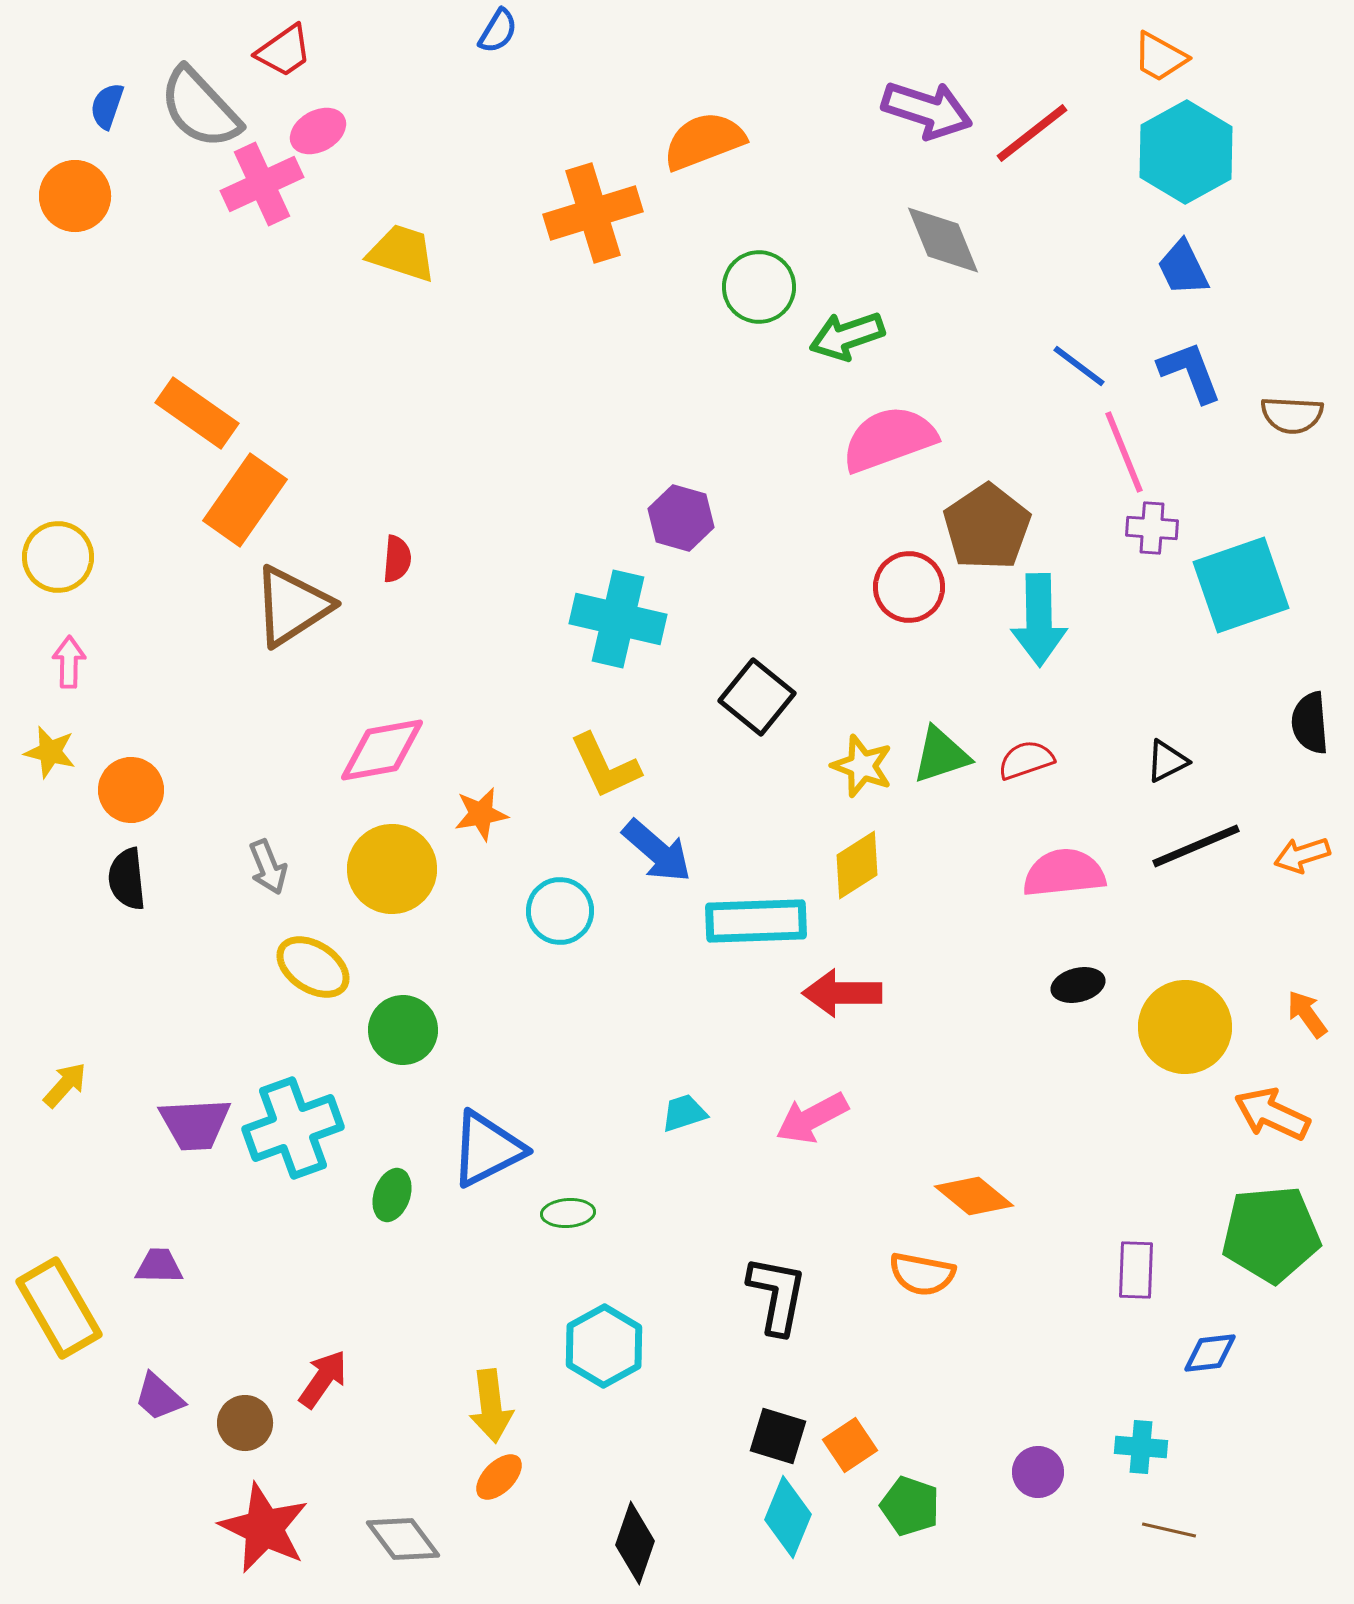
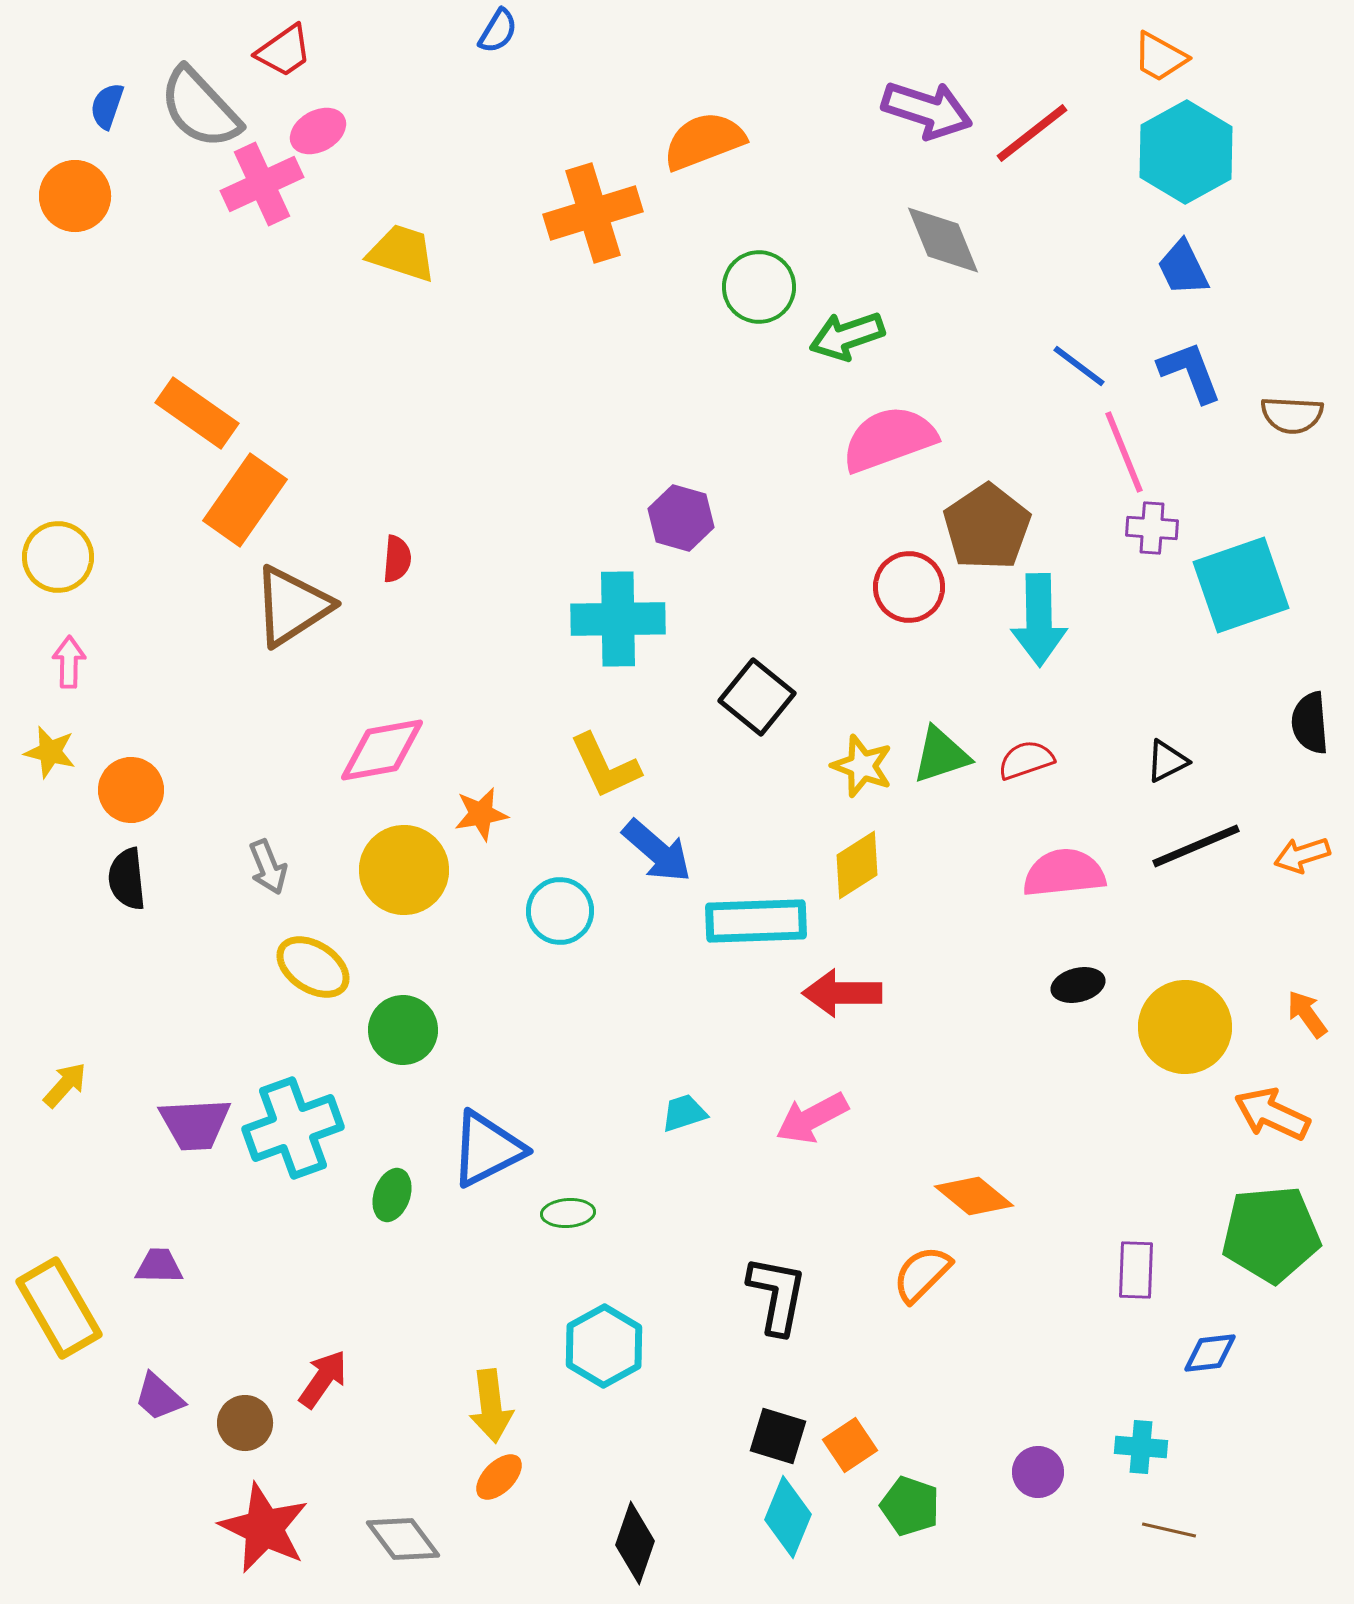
cyan cross at (618, 619): rotated 14 degrees counterclockwise
yellow circle at (392, 869): moved 12 px right, 1 px down
orange semicircle at (922, 1274): rotated 124 degrees clockwise
